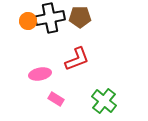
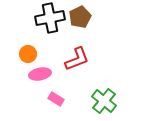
brown pentagon: rotated 25 degrees counterclockwise
orange circle: moved 33 px down
